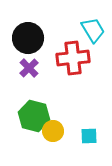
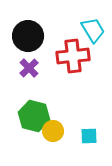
black circle: moved 2 px up
red cross: moved 2 px up
